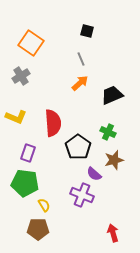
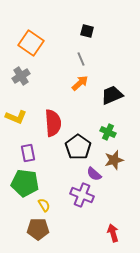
purple rectangle: rotated 30 degrees counterclockwise
